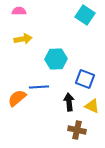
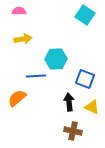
blue line: moved 3 px left, 11 px up
yellow triangle: moved 1 px down
brown cross: moved 4 px left, 1 px down
